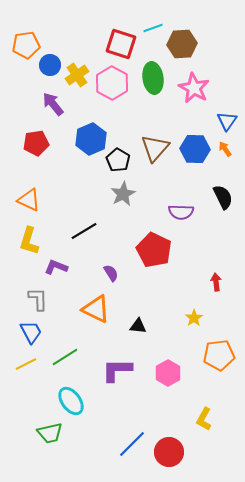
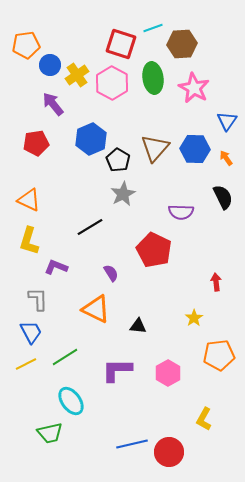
orange arrow at (225, 149): moved 1 px right, 9 px down
black line at (84, 231): moved 6 px right, 4 px up
blue line at (132, 444): rotated 32 degrees clockwise
